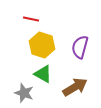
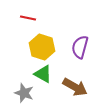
red line: moved 3 px left, 1 px up
yellow hexagon: moved 2 px down
brown arrow: rotated 60 degrees clockwise
